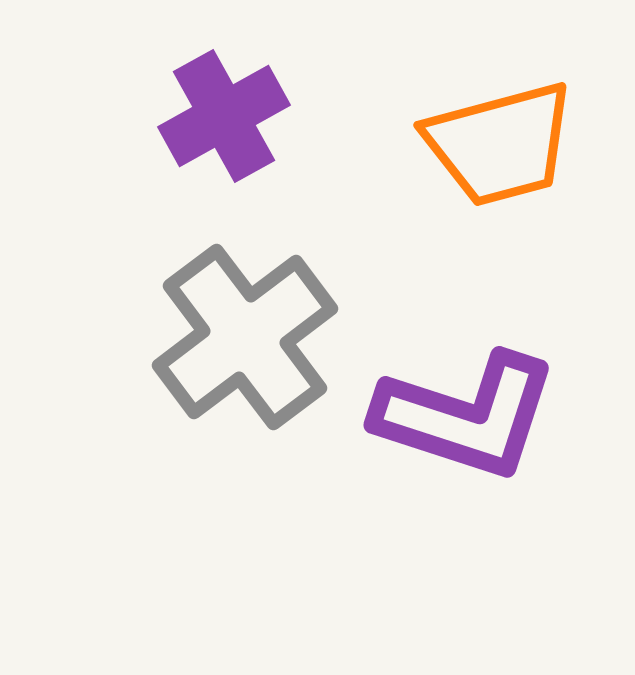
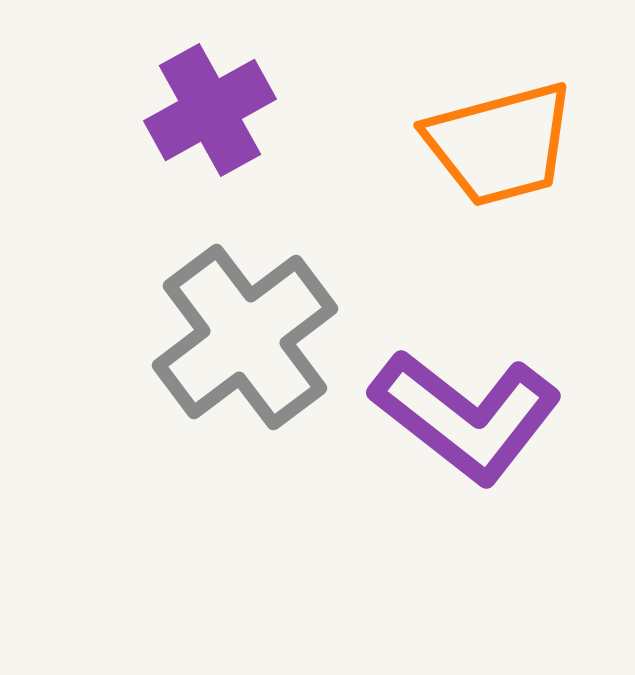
purple cross: moved 14 px left, 6 px up
purple L-shape: rotated 20 degrees clockwise
